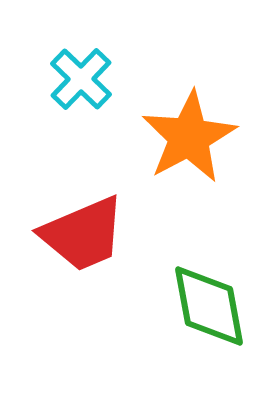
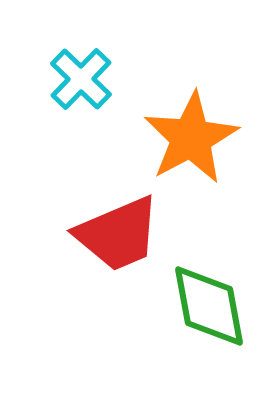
orange star: moved 2 px right, 1 px down
red trapezoid: moved 35 px right
